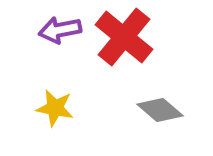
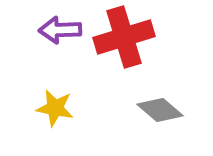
purple arrow: rotated 9 degrees clockwise
red cross: rotated 34 degrees clockwise
